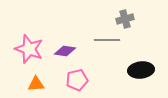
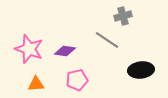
gray cross: moved 2 px left, 3 px up
gray line: rotated 35 degrees clockwise
